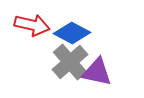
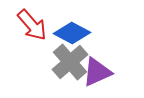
red arrow: rotated 36 degrees clockwise
purple triangle: rotated 36 degrees counterclockwise
